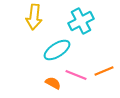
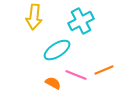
orange line: moved 1 px up
